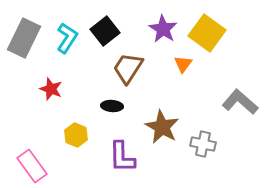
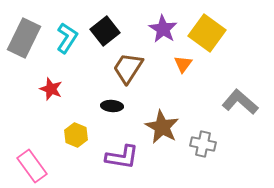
purple L-shape: rotated 80 degrees counterclockwise
